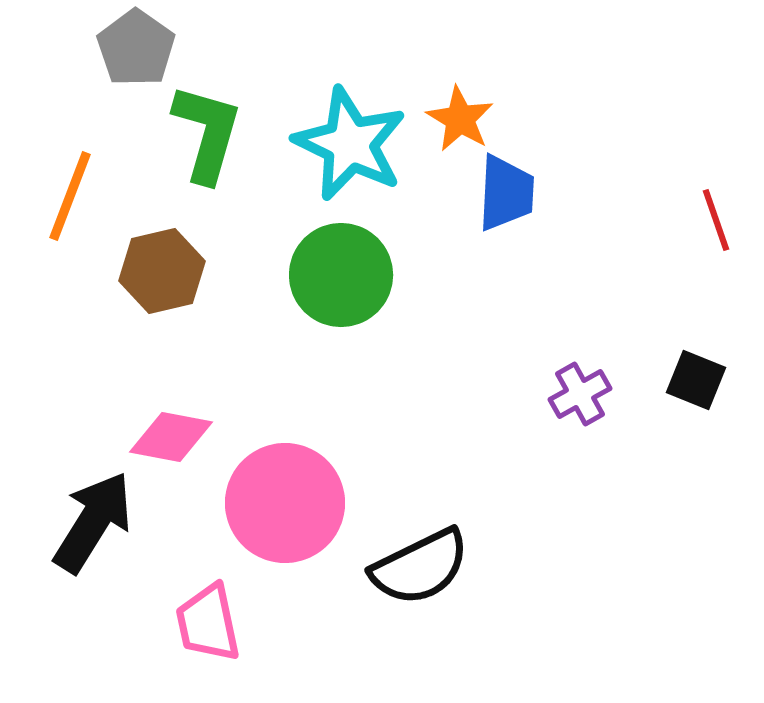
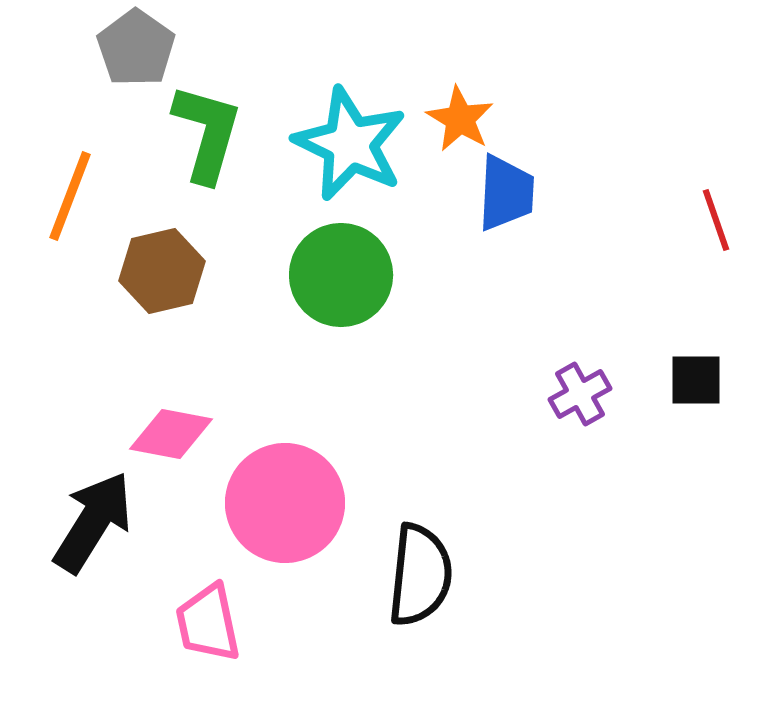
black square: rotated 22 degrees counterclockwise
pink diamond: moved 3 px up
black semicircle: moved 8 px down; rotated 58 degrees counterclockwise
